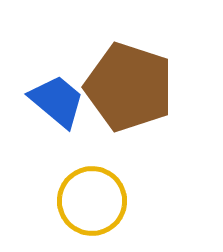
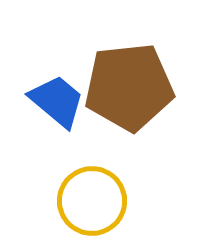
brown pentagon: rotated 24 degrees counterclockwise
